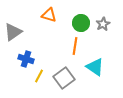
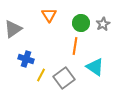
orange triangle: rotated 42 degrees clockwise
gray triangle: moved 3 px up
yellow line: moved 2 px right, 1 px up
